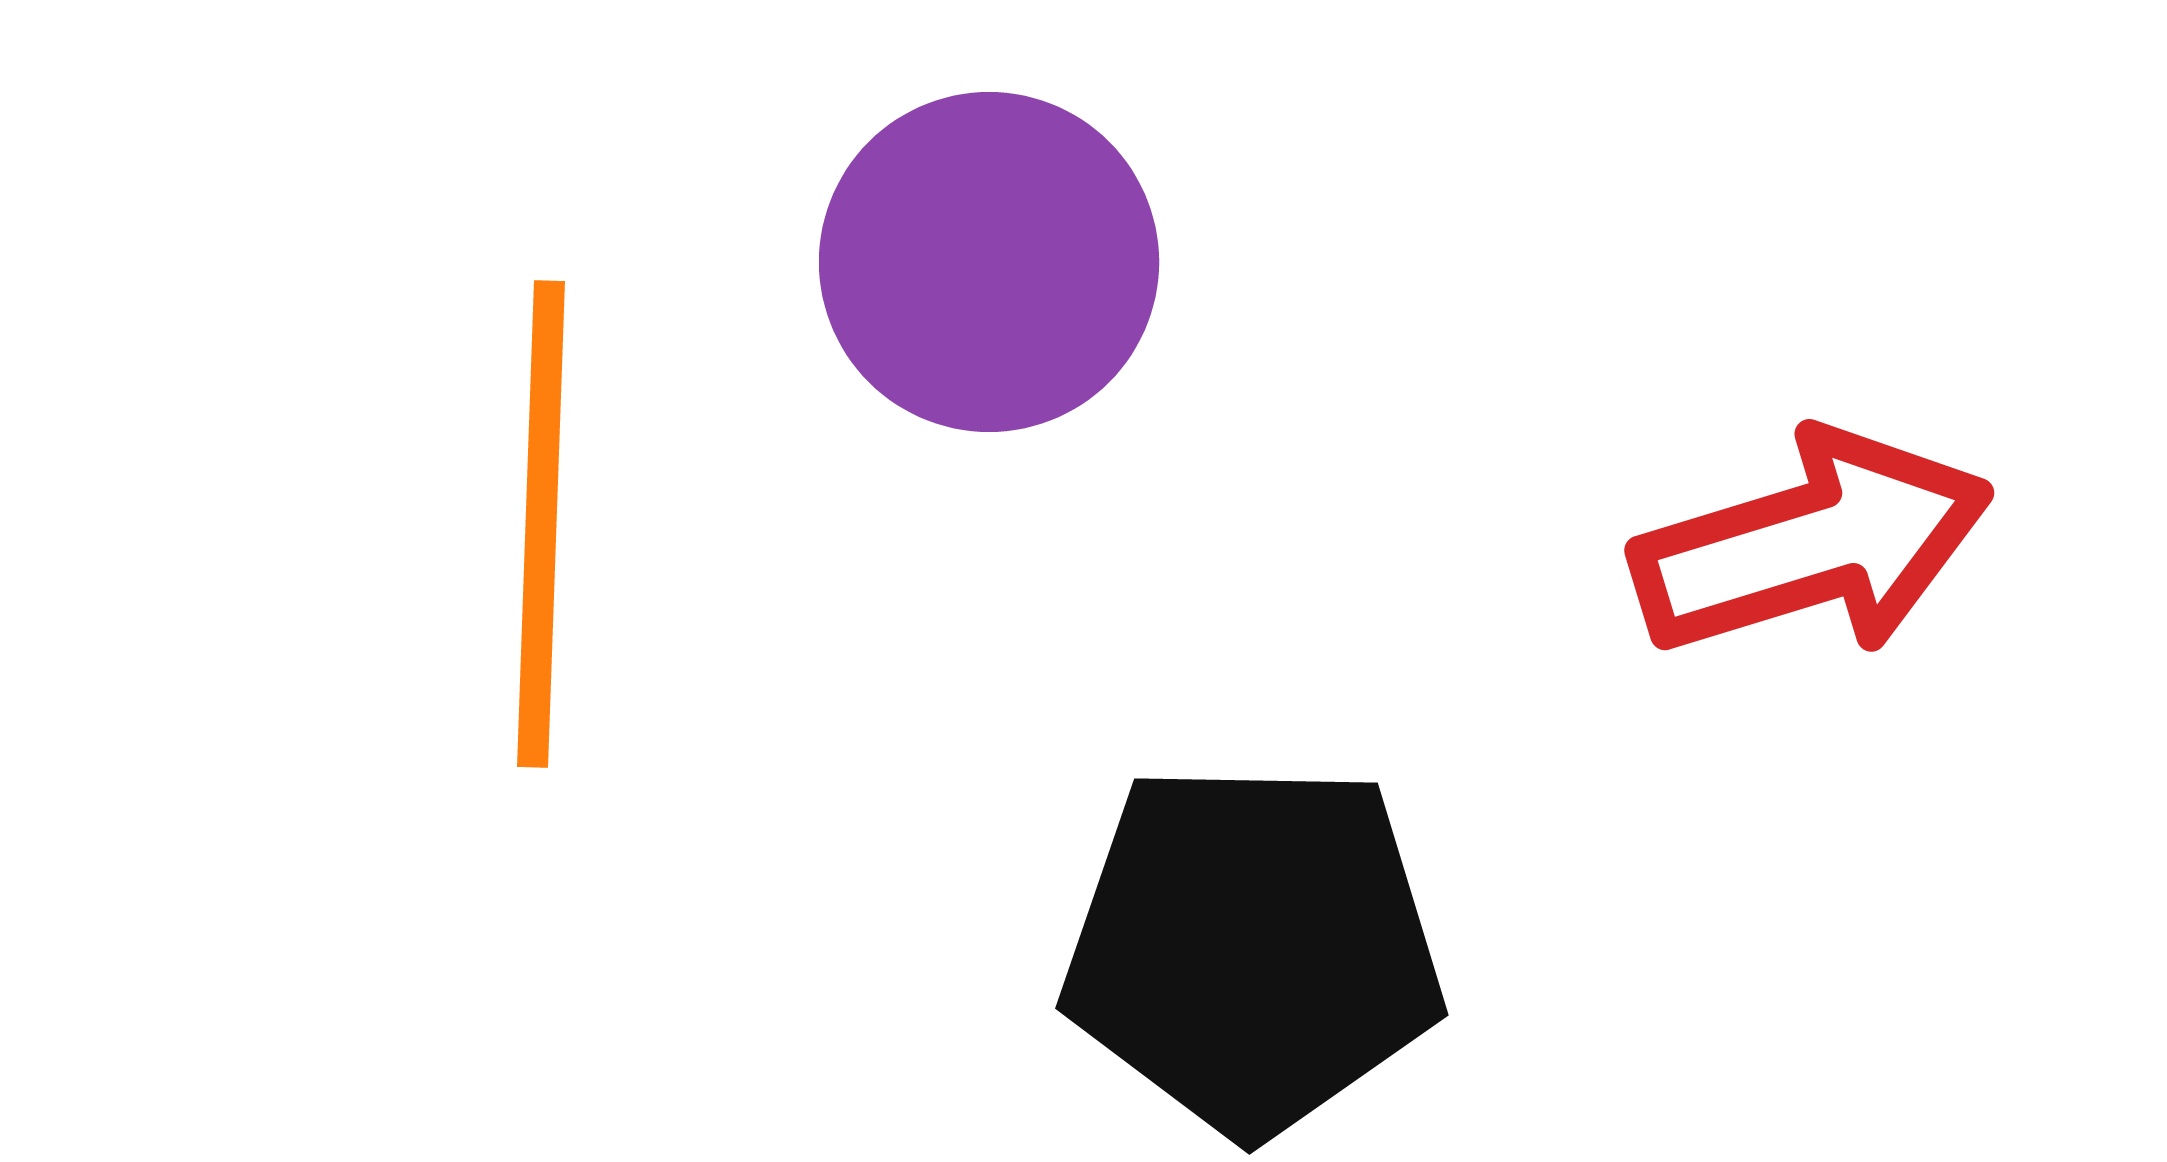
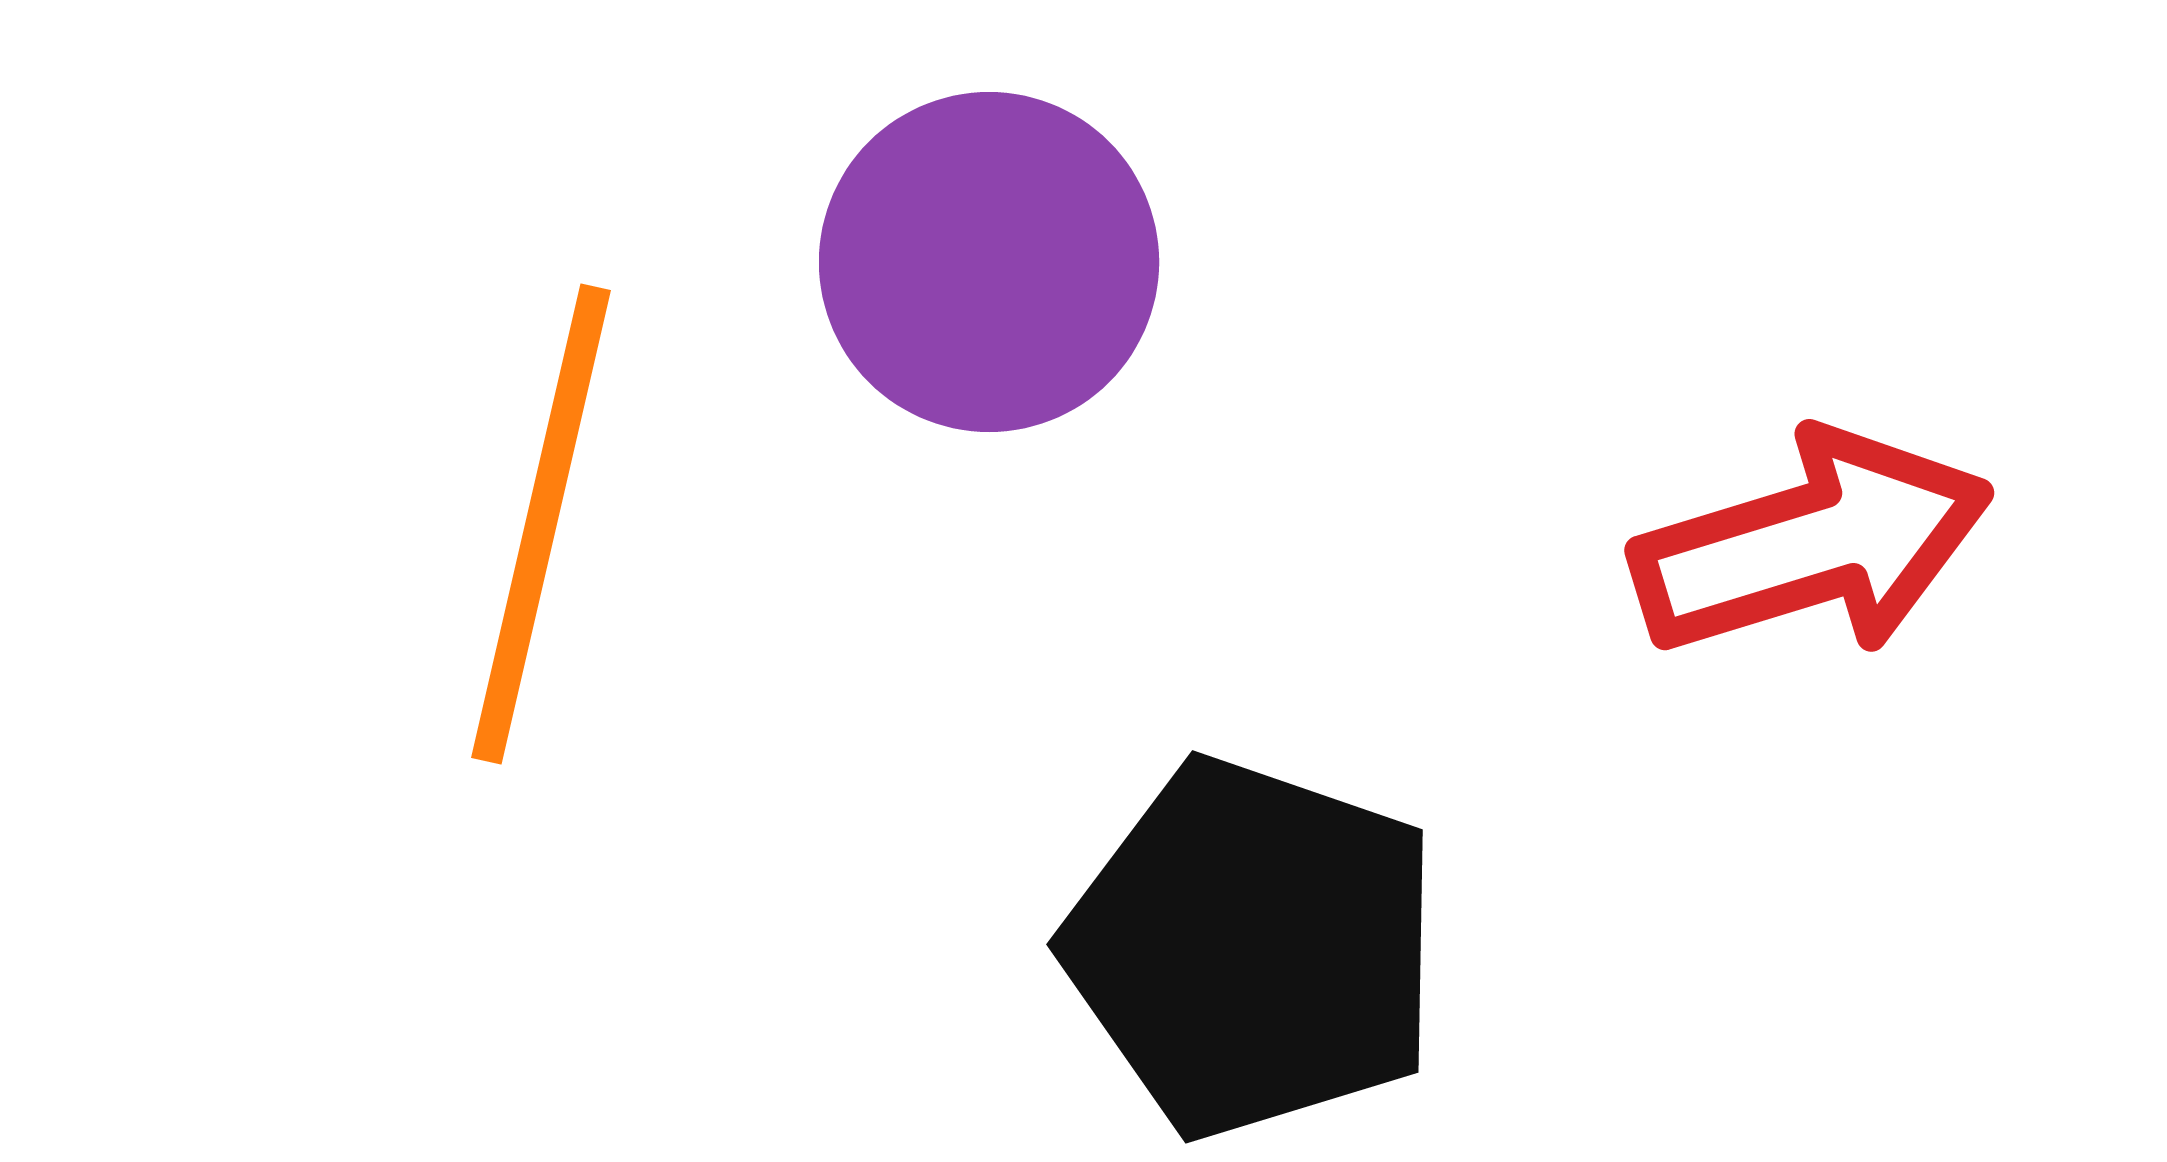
orange line: rotated 11 degrees clockwise
black pentagon: rotated 18 degrees clockwise
